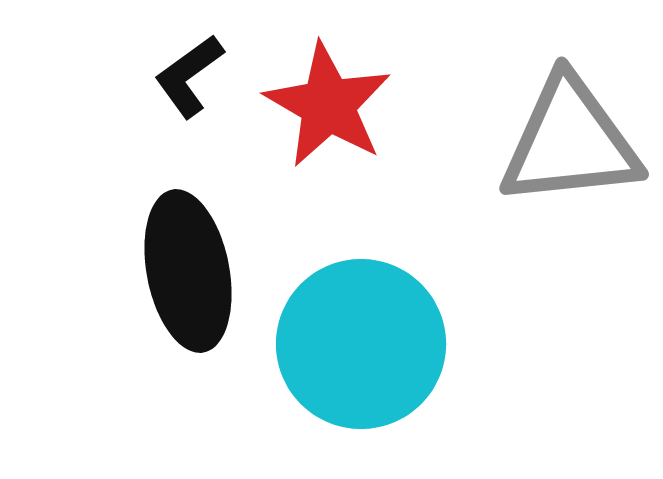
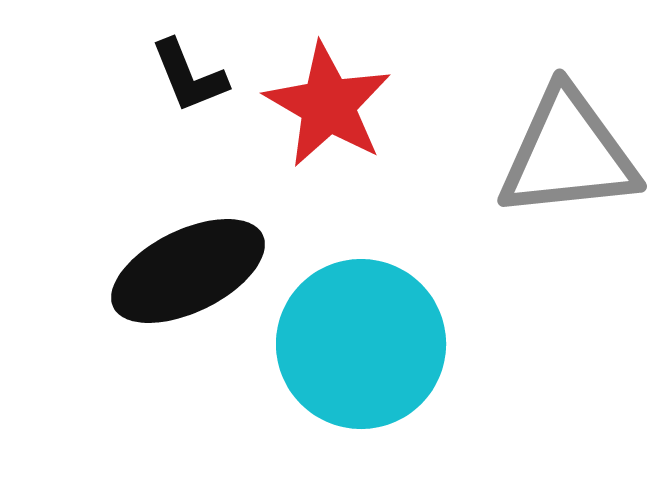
black L-shape: rotated 76 degrees counterclockwise
gray triangle: moved 2 px left, 12 px down
black ellipse: rotated 75 degrees clockwise
